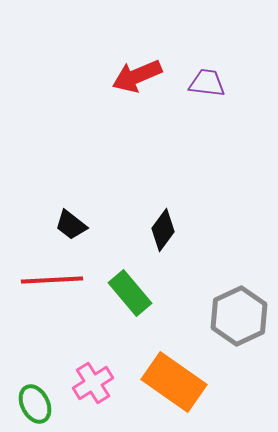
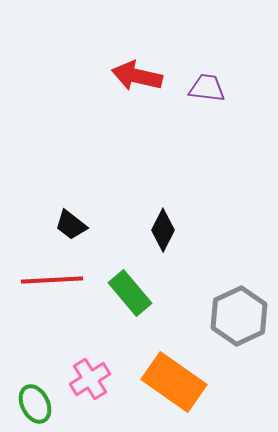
red arrow: rotated 36 degrees clockwise
purple trapezoid: moved 5 px down
black diamond: rotated 9 degrees counterclockwise
pink cross: moved 3 px left, 4 px up
